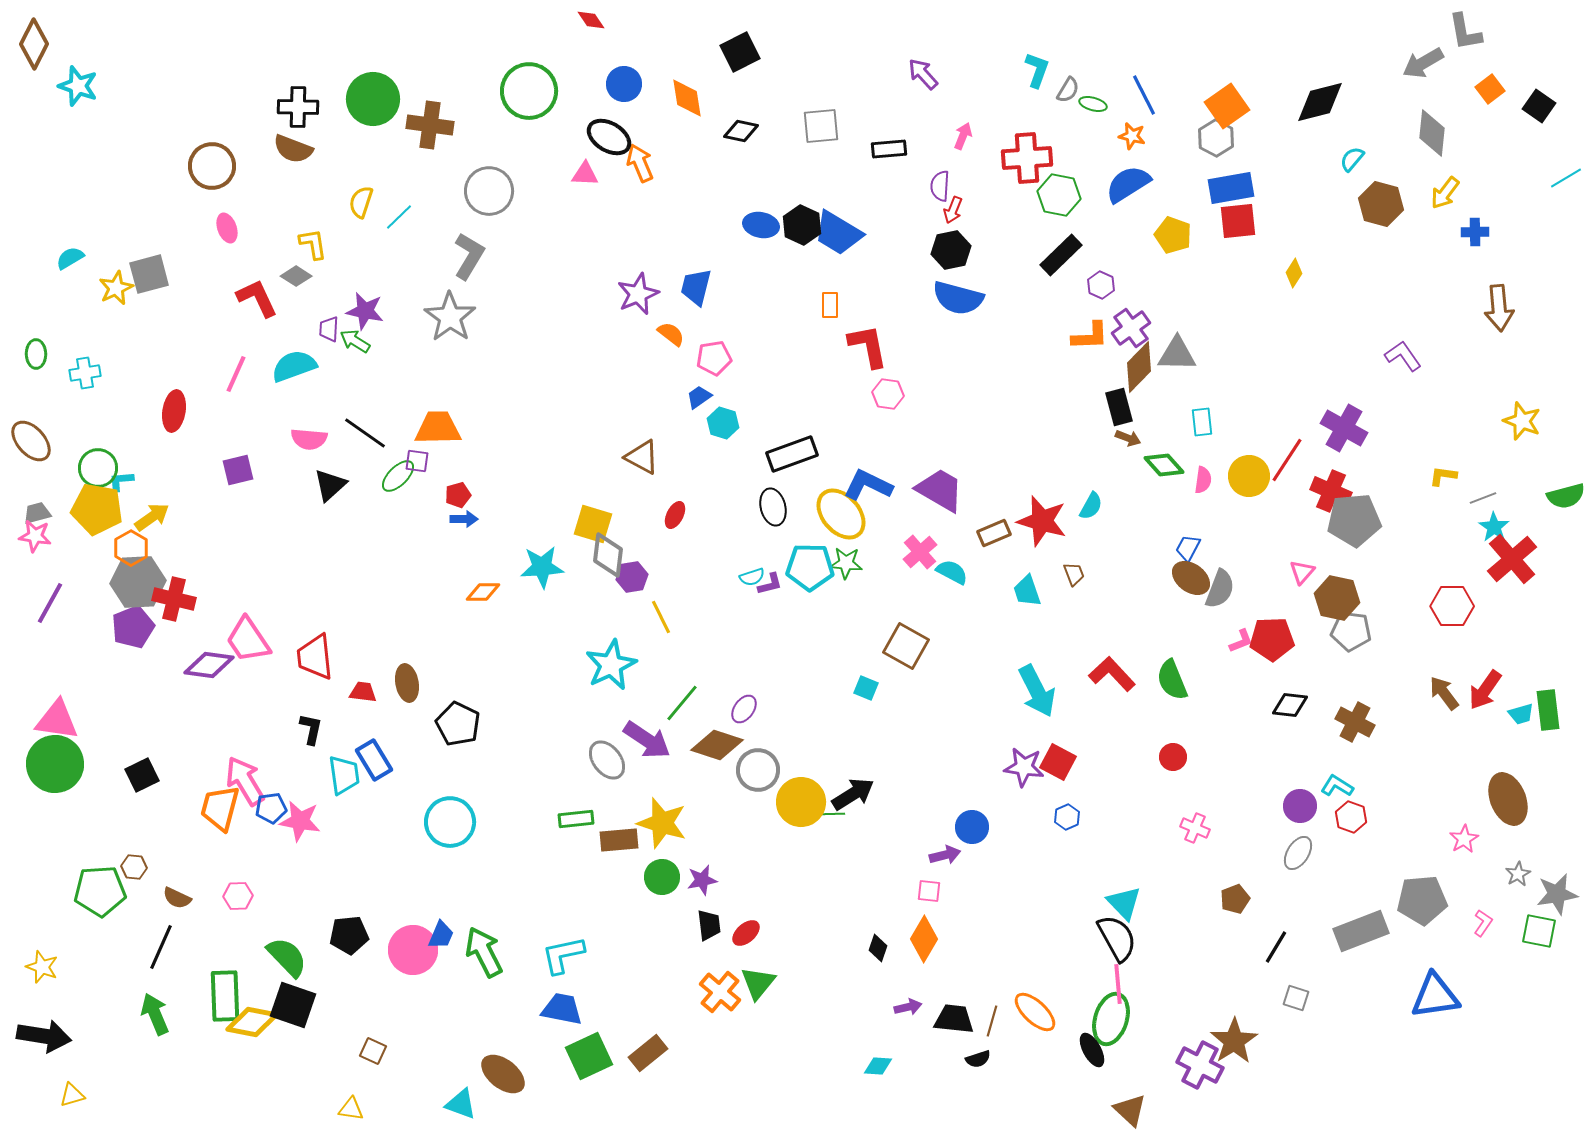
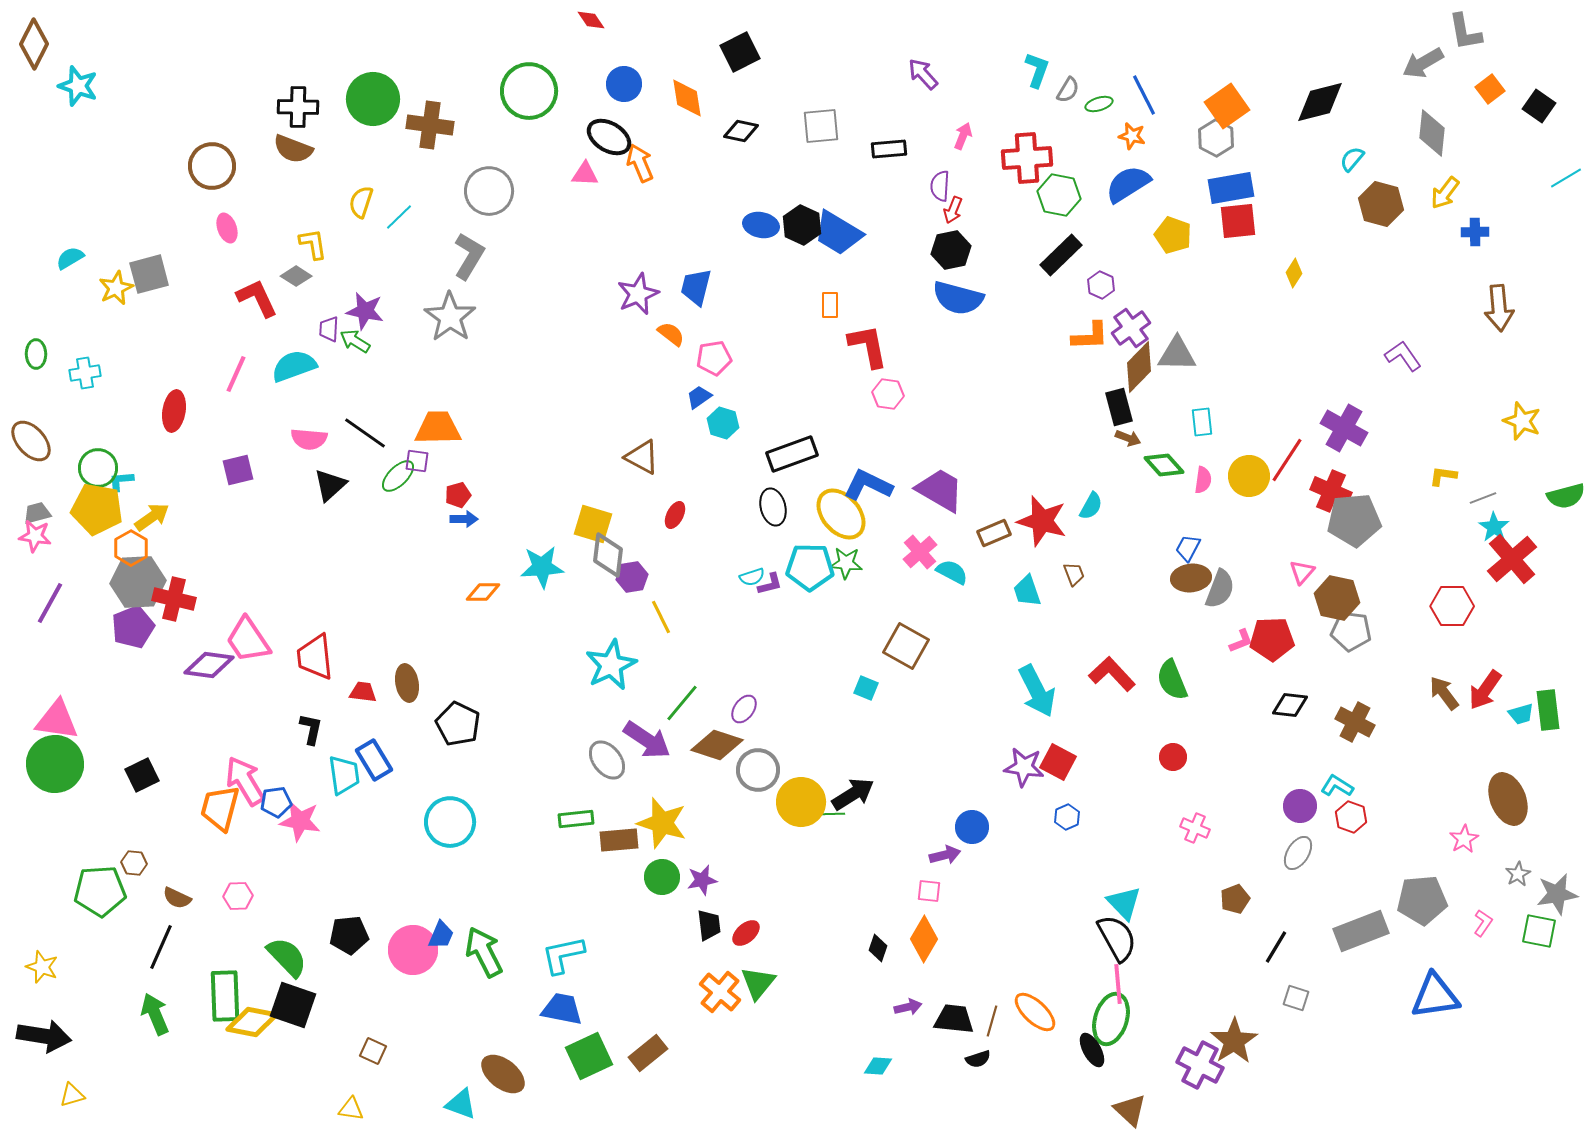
green ellipse at (1093, 104): moved 6 px right; rotated 32 degrees counterclockwise
brown ellipse at (1191, 578): rotated 42 degrees counterclockwise
blue pentagon at (271, 808): moved 5 px right, 6 px up
brown hexagon at (134, 867): moved 4 px up
